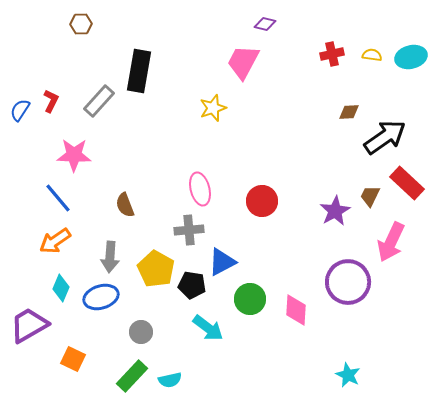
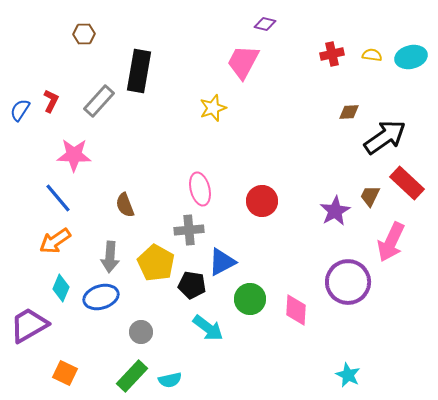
brown hexagon: moved 3 px right, 10 px down
yellow pentagon: moved 6 px up
orange square: moved 8 px left, 14 px down
